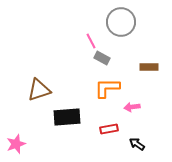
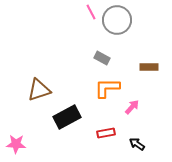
gray circle: moved 4 px left, 2 px up
pink line: moved 29 px up
pink arrow: rotated 140 degrees clockwise
black rectangle: rotated 24 degrees counterclockwise
red rectangle: moved 3 px left, 4 px down
pink star: rotated 24 degrees clockwise
